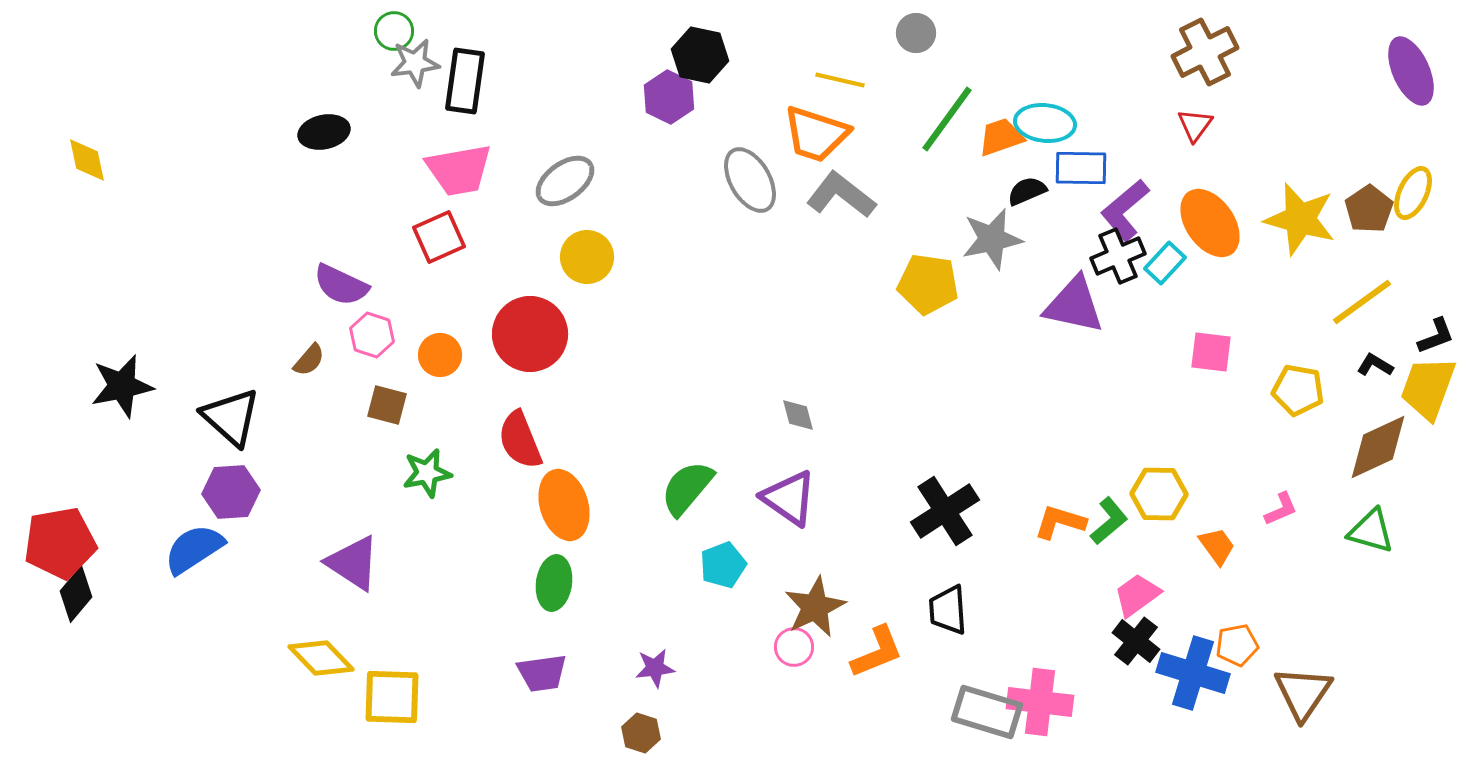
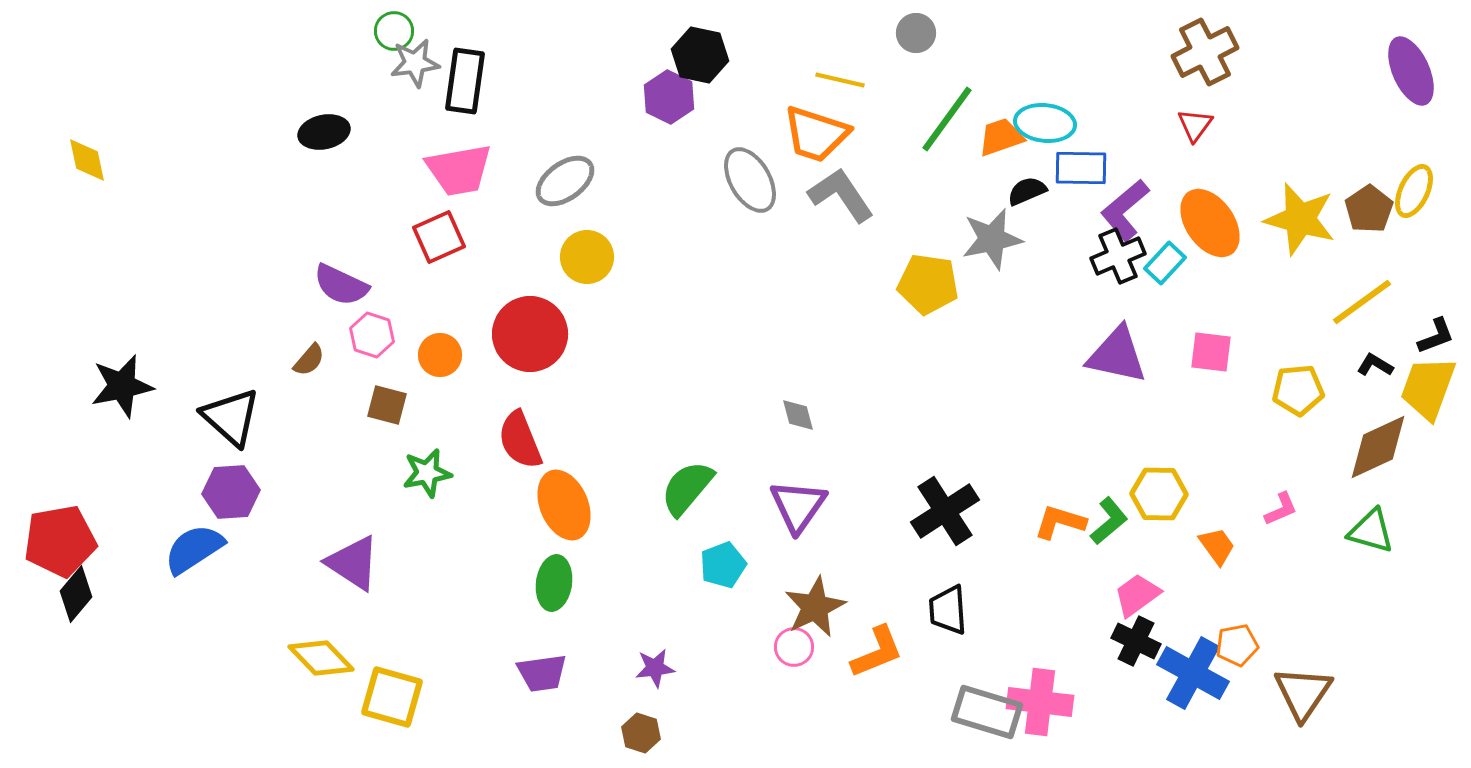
yellow ellipse at (1413, 193): moved 1 px right, 2 px up
gray L-shape at (841, 195): rotated 18 degrees clockwise
purple triangle at (1074, 305): moved 43 px right, 50 px down
yellow pentagon at (1298, 390): rotated 15 degrees counterclockwise
purple triangle at (789, 498): moved 9 px right, 8 px down; rotated 30 degrees clockwise
orange ellipse at (564, 505): rotated 6 degrees counterclockwise
red pentagon at (60, 543): moved 2 px up
black cross at (1136, 641): rotated 12 degrees counterclockwise
blue cross at (1193, 673): rotated 12 degrees clockwise
yellow square at (392, 697): rotated 14 degrees clockwise
